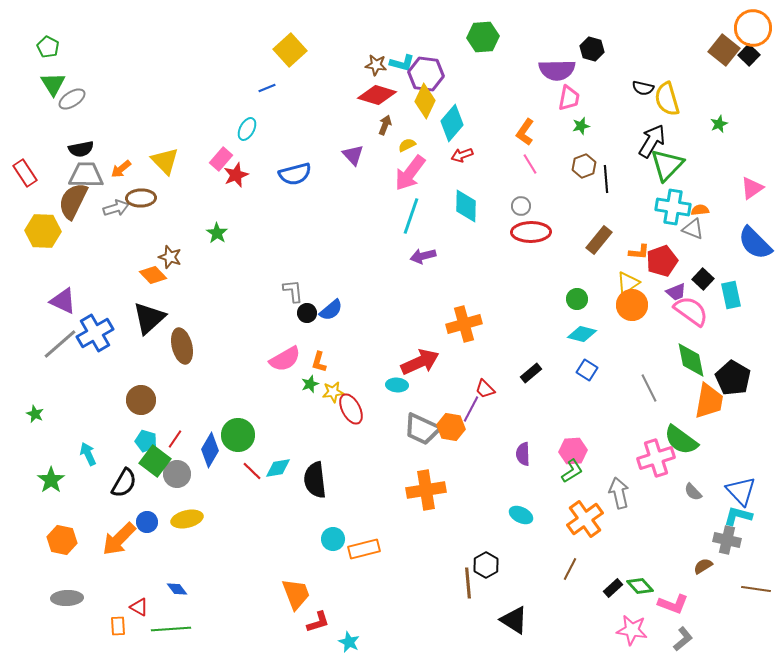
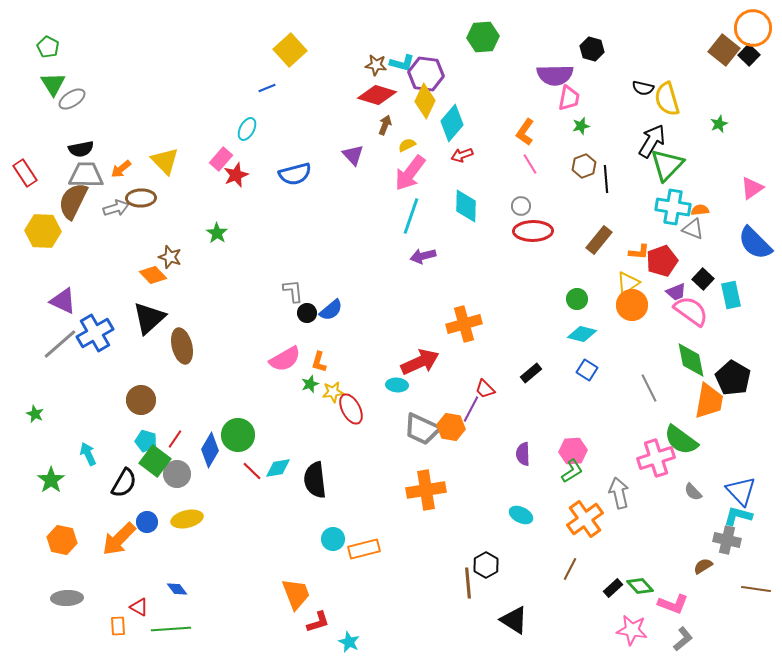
purple semicircle at (557, 70): moved 2 px left, 5 px down
red ellipse at (531, 232): moved 2 px right, 1 px up
